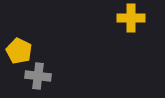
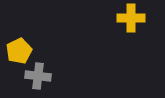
yellow pentagon: rotated 20 degrees clockwise
